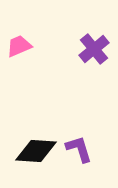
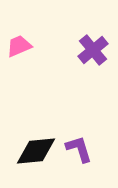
purple cross: moved 1 px left, 1 px down
black diamond: rotated 9 degrees counterclockwise
